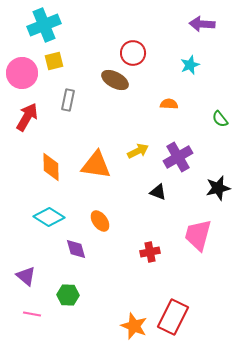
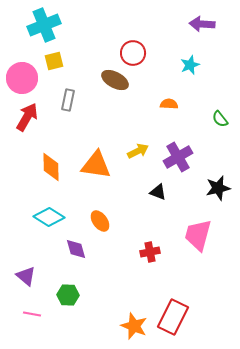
pink circle: moved 5 px down
